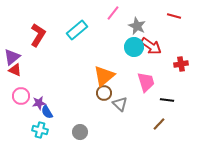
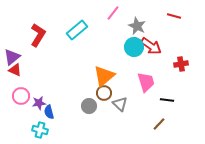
blue semicircle: moved 2 px right; rotated 16 degrees clockwise
gray circle: moved 9 px right, 26 px up
